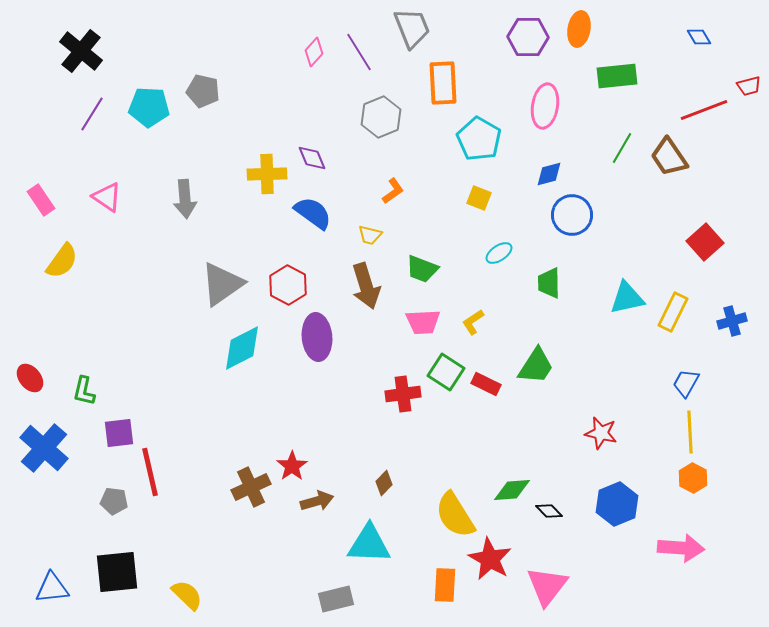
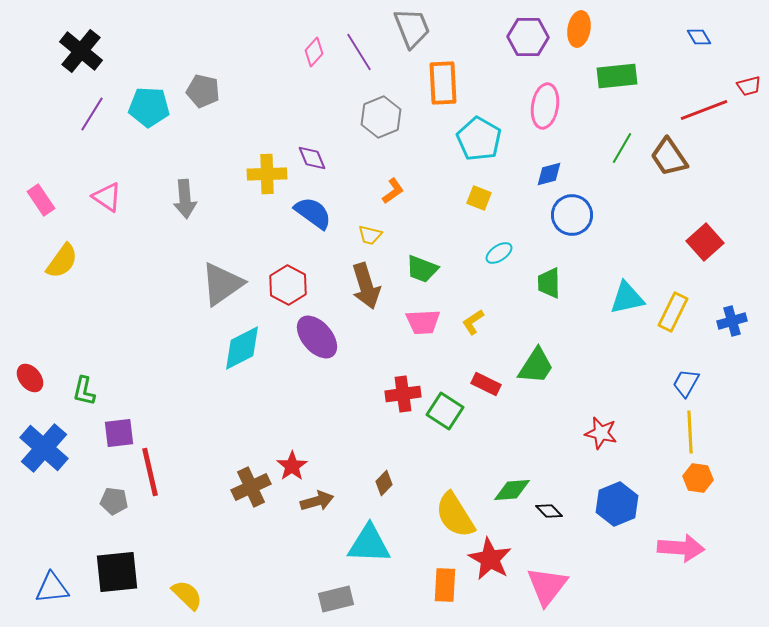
purple ellipse at (317, 337): rotated 36 degrees counterclockwise
green square at (446, 372): moved 1 px left, 39 px down
orange hexagon at (693, 478): moved 5 px right; rotated 20 degrees counterclockwise
